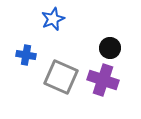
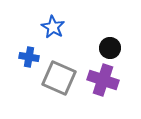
blue star: moved 8 px down; rotated 20 degrees counterclockwise
blue cross: moved 3 px right, 2 px down
gray square: moved 2 px left, 1 px down
